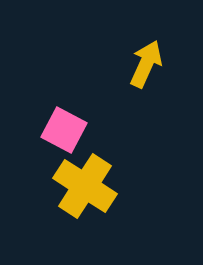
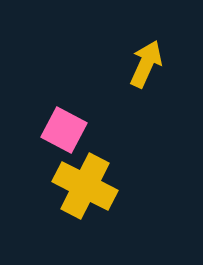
yellow cross: rotated 6 degrees counterclockwise
